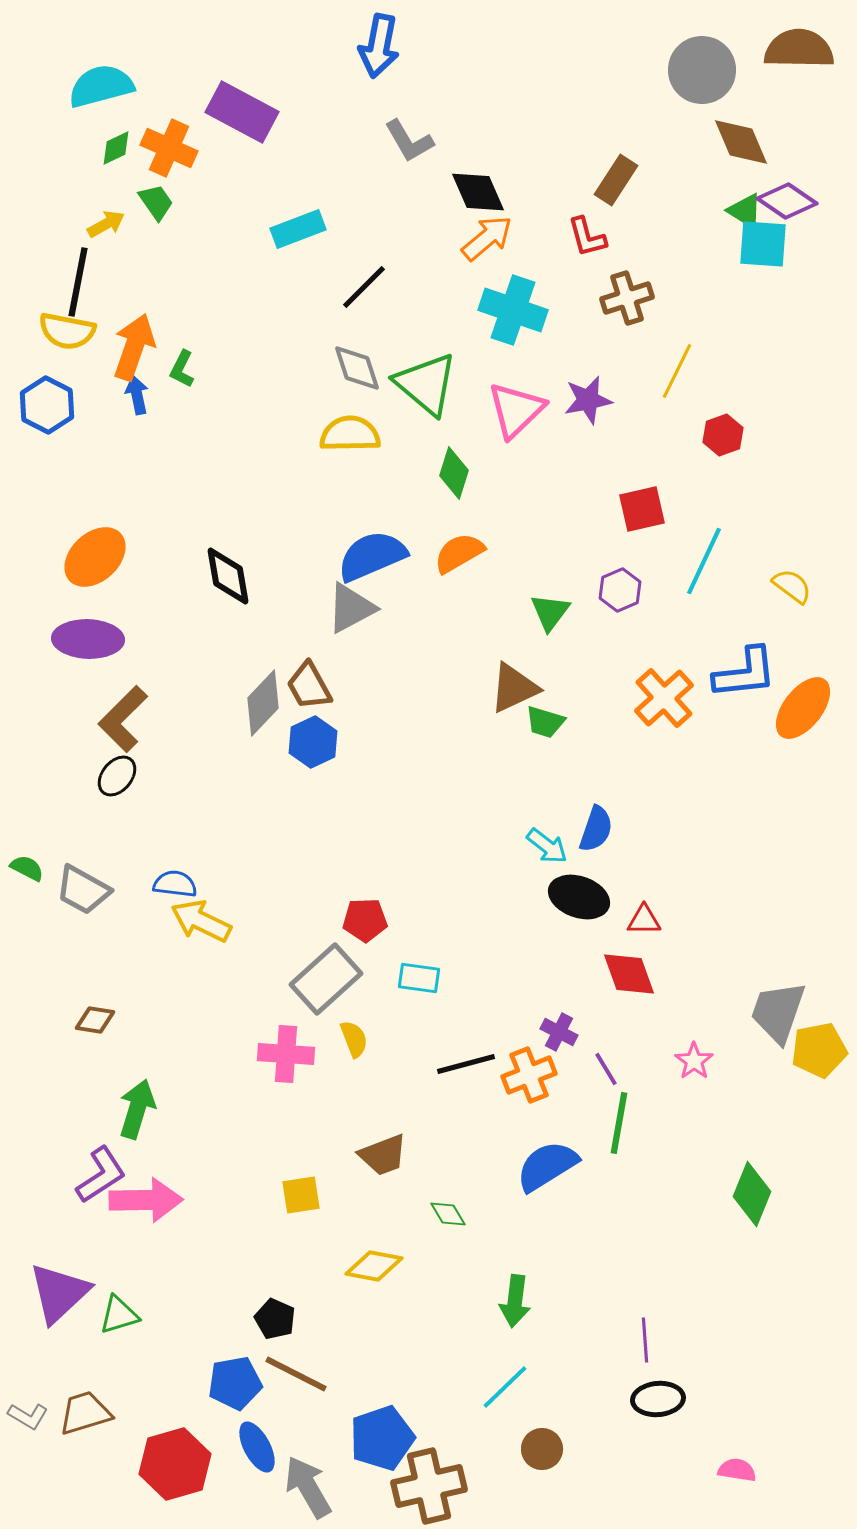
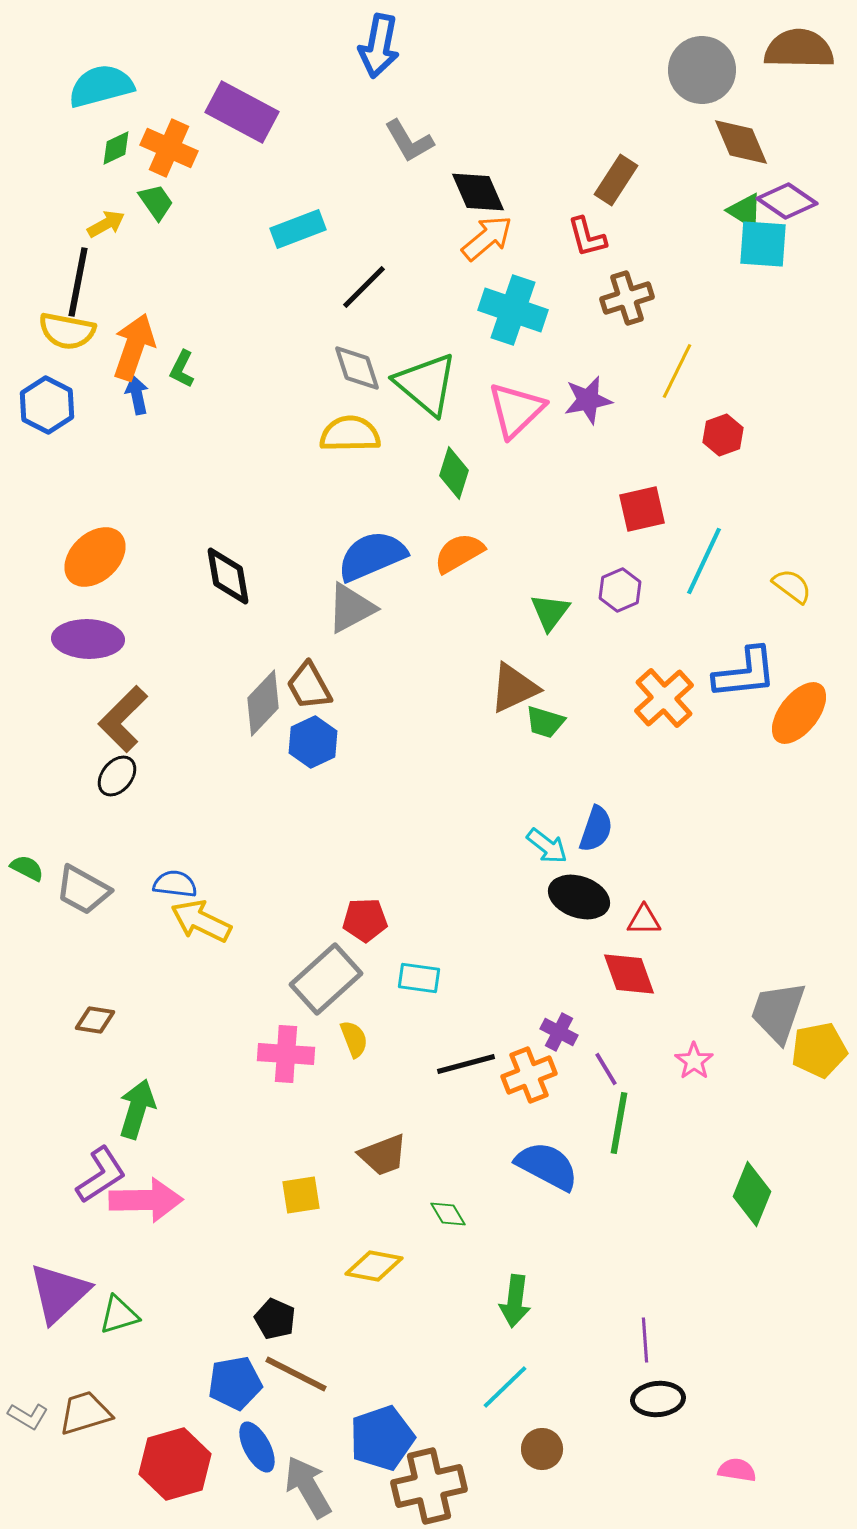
orange ellipse at (803, 708): moved 4 px left, 5 px down
blue semicircle at (547, 1166): rotated 60 degrees clockwise
